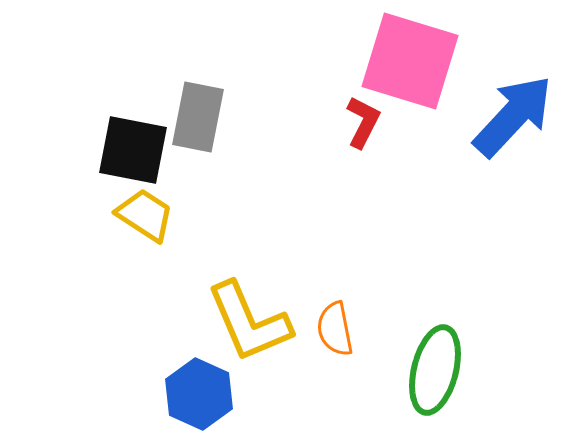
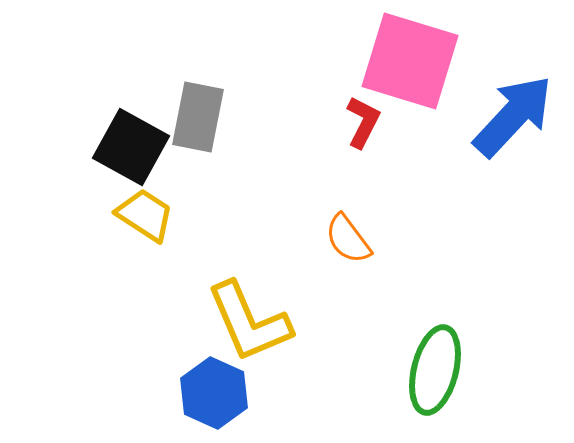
black square: moved 2 px left, 3 px up; rotated 18 degrees clockwise
orange semicircle: moved 13 px right, 90 px up; rotated 26 degrees counterclockwise
blue hexagon: moved 15 px right, 1 px up
